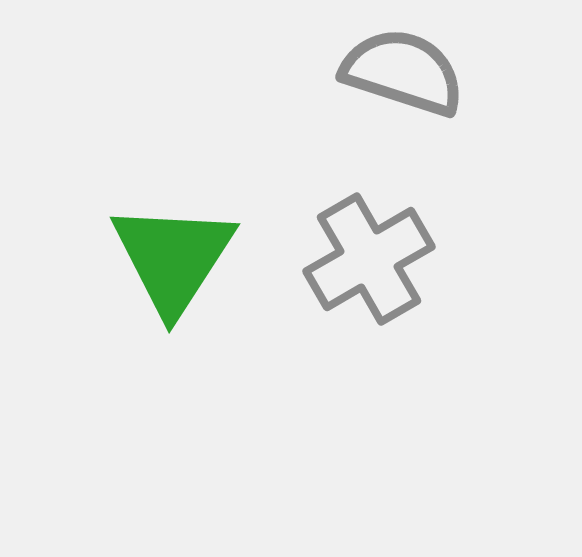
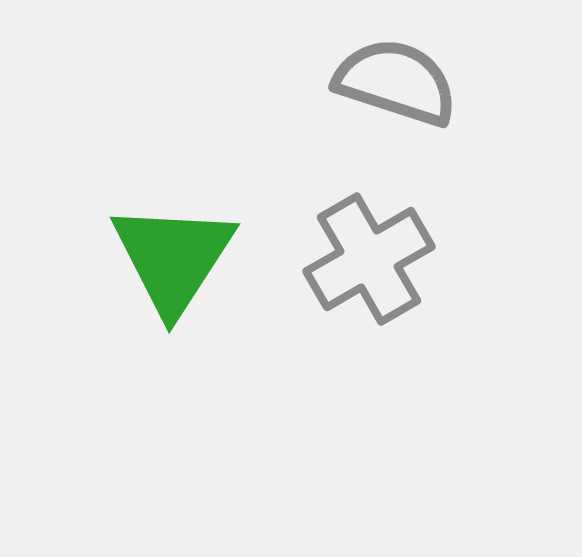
gray semicircle: moved 7 px left, 10 px down
